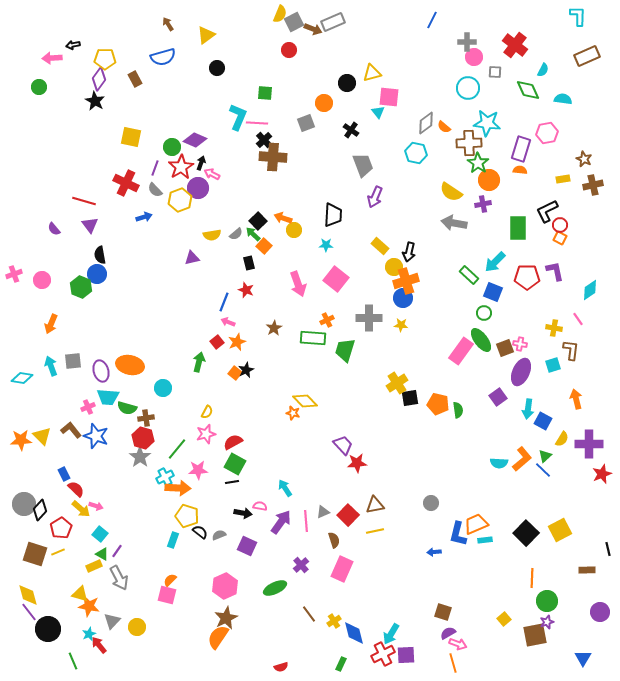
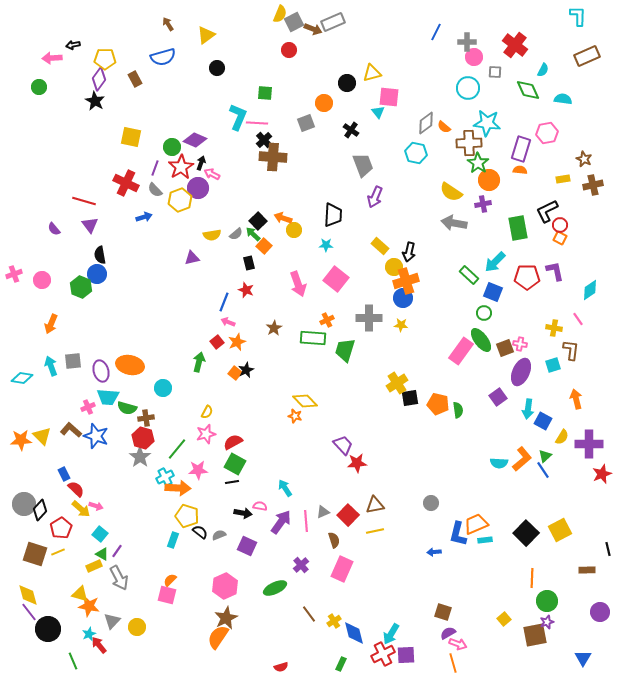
blue line at (432, 20): moved 4 px right, 12 px down
green rectangle at (518, 228): rotated 10 degrees counterclockwise
orange star at (293, 413): moved 2 px right, 3 px down
brown L-shape at (71, 430): rotated 10 degrees counterclockwise
yellow semicircle at (562, 439): moved 2 px up
blue line at (543, 470): rotated 12 degrees clockwise
